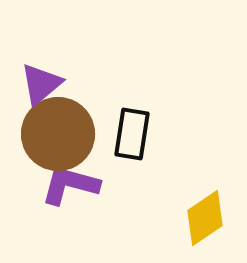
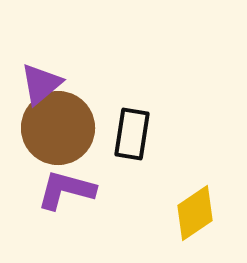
brown circle: moved 6 px up
purple L-shape: moved 4 px left, 5 px down
yellow diamond: moved 10 px left, 5 px up
